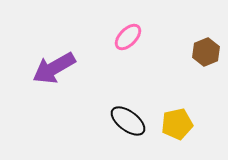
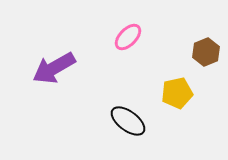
yellow pentagon: moved 31 px up
